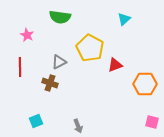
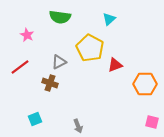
cyan triangle: moved 15 px left
red line: rotated 54 degrees clockwise
cyan square: moved 1 px left, 2 px up
